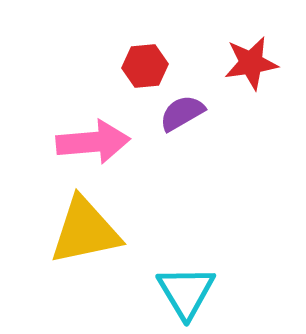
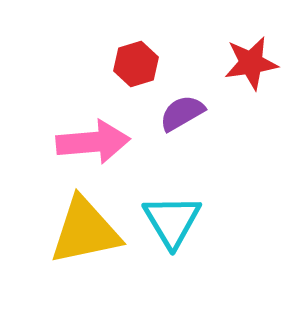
red hexagon: moved 9 px left, 2 px up; rotated 12 degrees counterclockwise
cyan triangle: moved 14 px left, 71 px up
